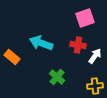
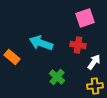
white arrow: moved 1 px left, 6 px down
